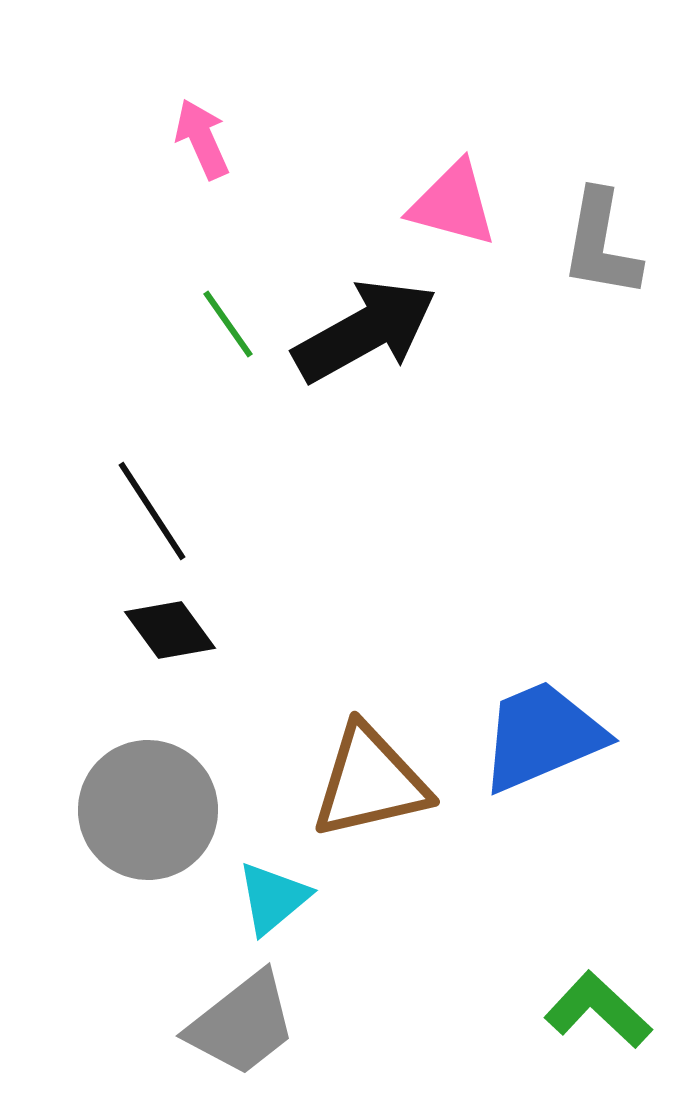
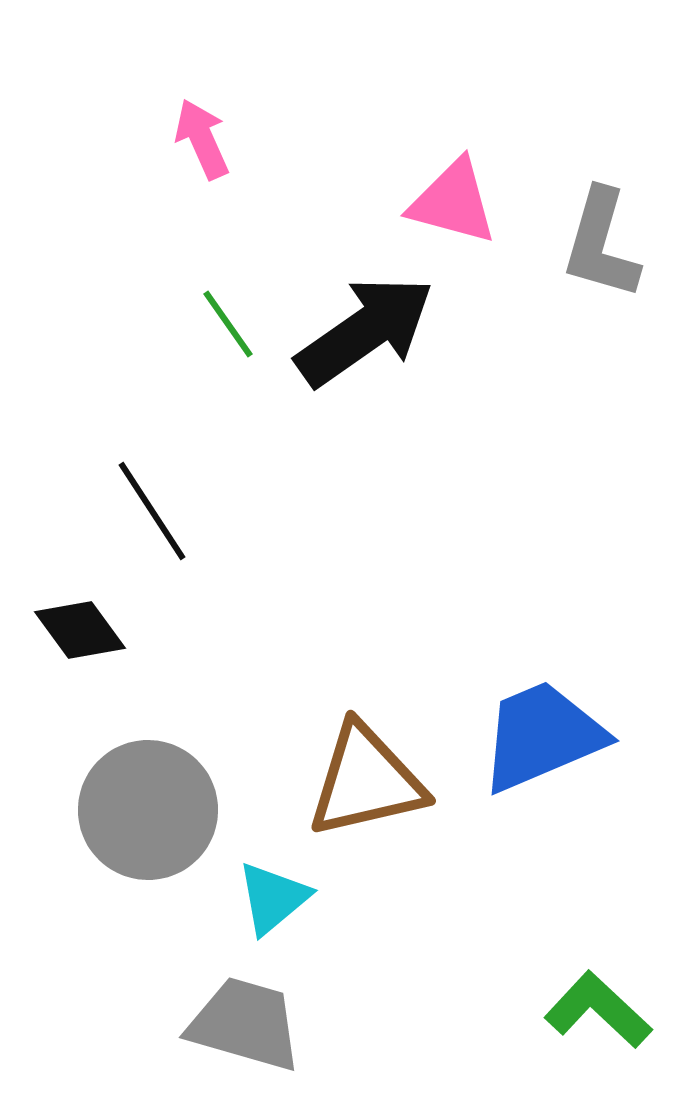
pink triangle: moved 2 px up
gray L-shape: rotated 6 degrees clockwise
black arrow: rotated 6 degrees counterclockwise
black diamond: moved 90 px left
brown triangle: moved 4 px left, 1 px up
gray trapezoid: moved 3 px right; rotated 126 degrees counterclockwise
